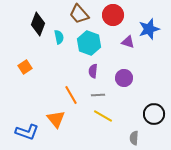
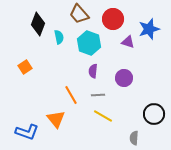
red circle: moved 4 px down
